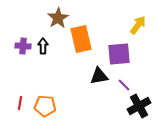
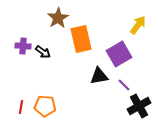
black arrow: moved 6 px down; rotated 126 degrees clockwise
purple square: rotated 25 degrees counterclockwise
red line: moved 1 px right, 4 px down
